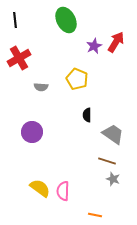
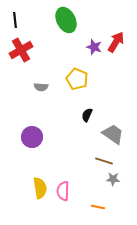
purple star: moved 1 px down; rotated 28 degrees counterclockwise
red cross: moved 2 px right, 8 px up
black semicircle: rotated 24 degrees clockwise
purple circle: moved 5 px down
brown line: moved 3 px left
gray star: rotated 16 degrees counterclockwise
yellow semicircle: rotated 45 degrees clockwise
orange line: moved 3 px right, 8 px up
